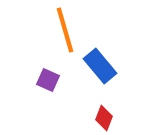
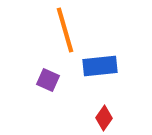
blue rectangle: rotated 56 degrees counterclockwise
red diamond: rotated 15 degrees clockwise
